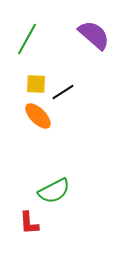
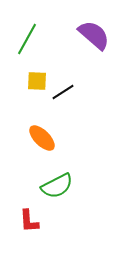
yellow square: moved 1 px right, 3 px up
orange ellipse: moved 4 px right, 22 px down
green semicircle: moved 3 px right, 5 px up
red L-shape: moved 2 px up
